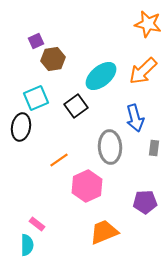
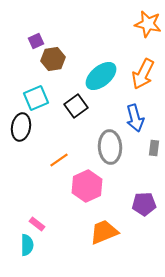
orange arrow: moved 3 px down; rotated 20 degrees counterclockwise
purple pentagon: moved 1 px left, 2 px down
